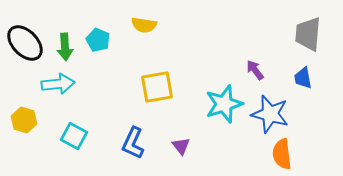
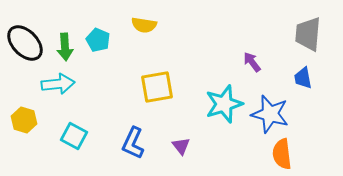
purple arrow: moved 3 px left, 8 px up
